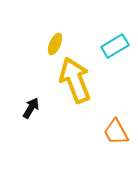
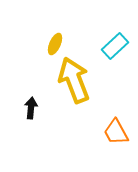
cyan rectangle: rotated 12 degrees counterclockwise
yellow arrow: moved 1 px left
black arrow: rotated 25 degrees counterclockwise
